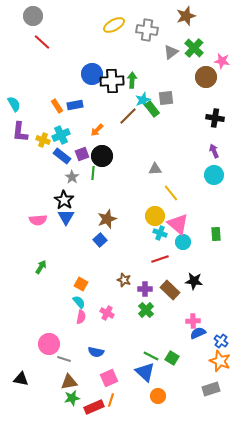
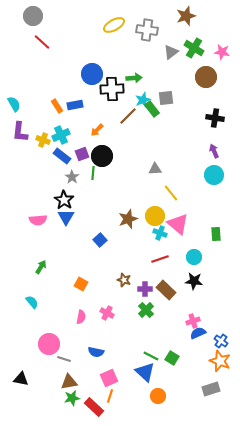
green cross at (194, 48): rotated 12 degrees counterclockwise
pink star at (222, 61): moved 9 px up
green arrow at (132, 80): moved 2 px right, 2 px up; rotated 84 degrees clockwise
black cross at (112, 81): moved 8 px down
brown star at (107, 219): moved 21 px right
cyan circle at (183, 242): moved 11 px right, 15 px down
brown rectangle at (170, 290): moved 4 px left
cyan semicircle at (79, 302): moved 47 px left
pink cross at (193, 321): rotated 16 degrees counterclockwise
orange line at (111, 400): moved 1 px left, 4 px up
red rectangle at (94, 407): rotated 66 degrees clockwise
